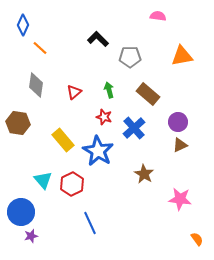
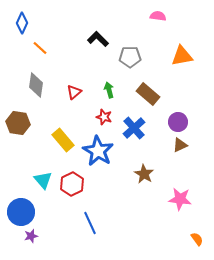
blue diamond: moved 1 px left, 2 px up
